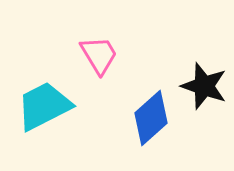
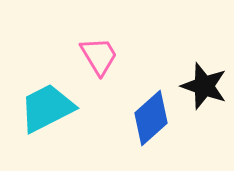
pink trapezoid: moved 1 px down
cyan trapezoid: moved 3 px right, 2 px down
